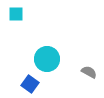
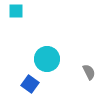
cyan square: moved 3 px up
gray semicircle: rotated 35 degrees clockwise
